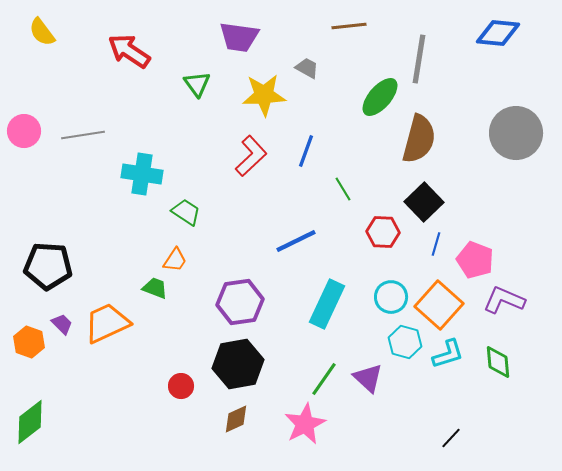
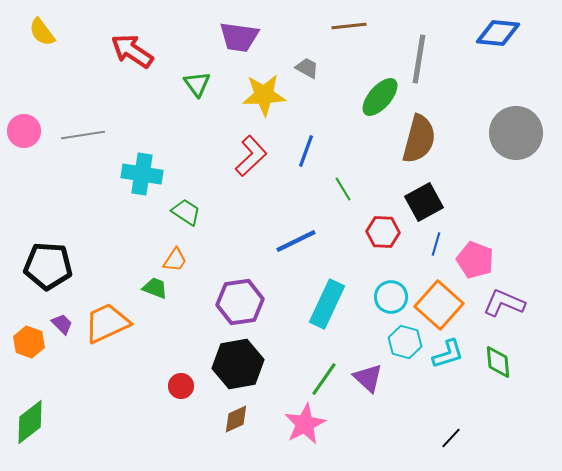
red arrow at (129, 51): moved 3 px right
black square at (424, 202): rotated 15 degrees clockwise
purple L-shape at (504, 300): moved 3 px down
